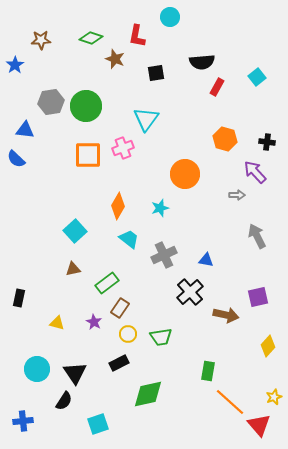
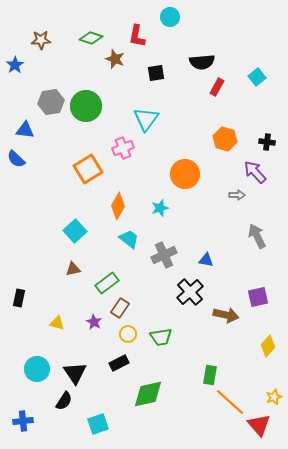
orange square at (88, 155): moved 14 px down; rotated 32 degrees counterclockwise
green rectangle at (208, 371): moved 2 px right, 4 px down
